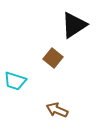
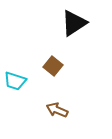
black triangle: moved 2 px up
brown square: moved 8 px down
